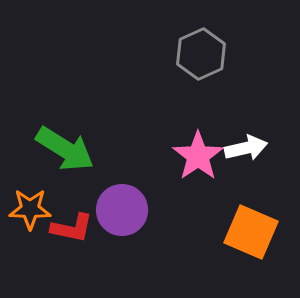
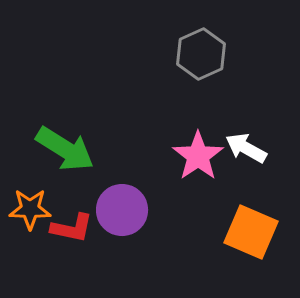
white arrow: rotated 138 degrees counterclockwise
